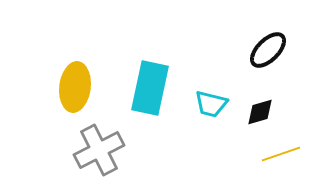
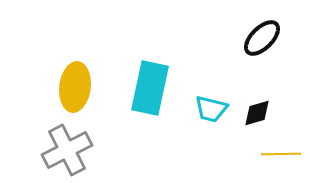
black ellipse: moved 6 px left, 12 px up
cyan trapezoid: moved 5 px down
black diamond: moved 3 px left, 1 px down
gray cross: moved 32 px left
yellow line: rotated 18 degrees clockwise
